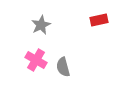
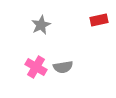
pink cross: moved 7 px down
gray semicircle: rotated 84 degrees counterclockwise
